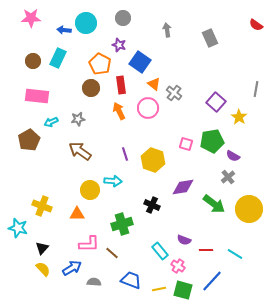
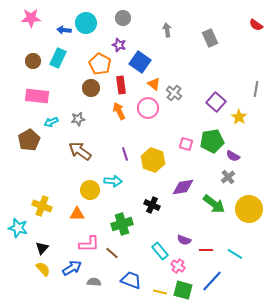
yellow line at (159, 289): moved 1 px right, 3 px down; rotated 24 degrees clockwise
